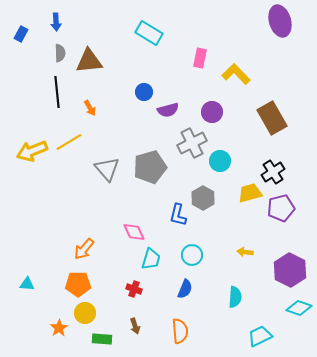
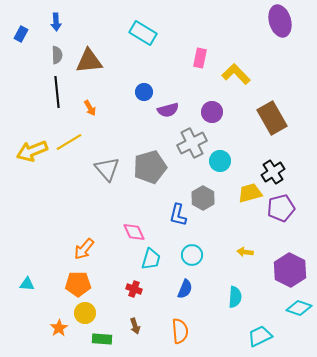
cyan rectangle at (149, 33): moved 6 px left
gray semicircle at (60, 53): moved 3 px left, 2 px down
